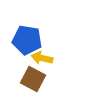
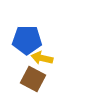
blue pentagon: rotated 8 degrees counterclockwise
